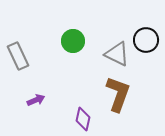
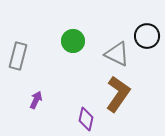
black circle: moved 1 px right, 4 px up
gray rectangle: rotated 40 degrees clockwise
brown L-shape: rotated 15 degrees clockwise
purple arrow: rotated 42 degrees counterclockwise
purple diamond: moved 3 px right
